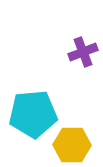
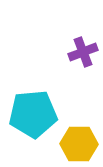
yellow hexagon: moved 7 px right, 1 px up
